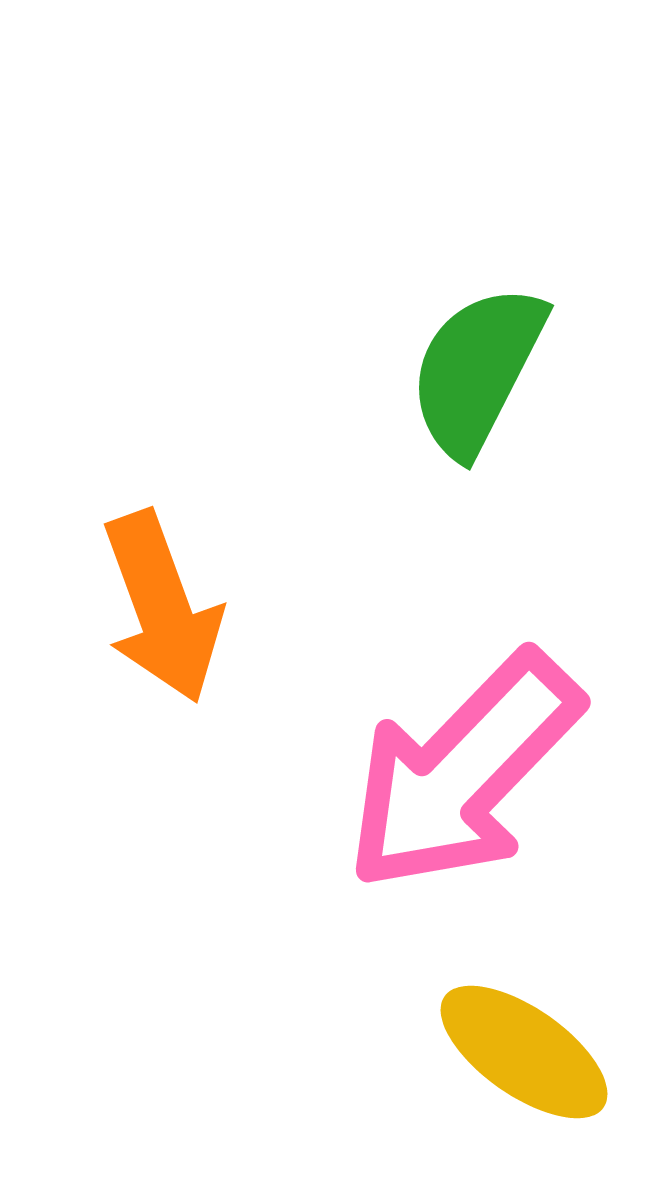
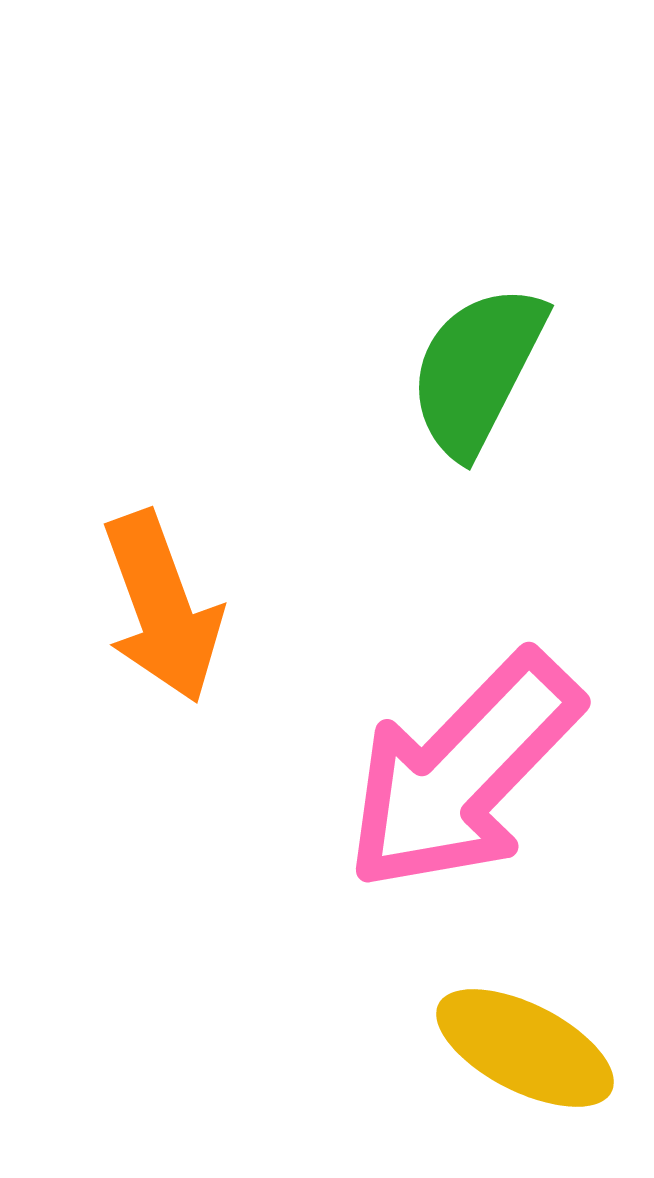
yellow ellipse: moved 1 px right, 4 px up; rotated 8 degrees counterclockwise
